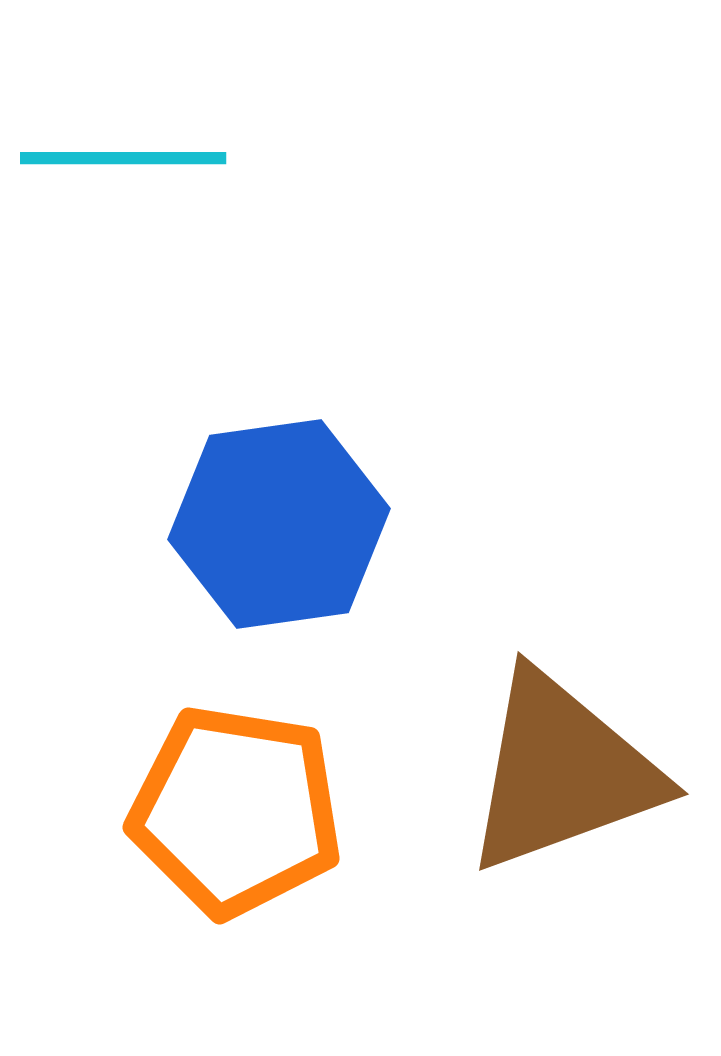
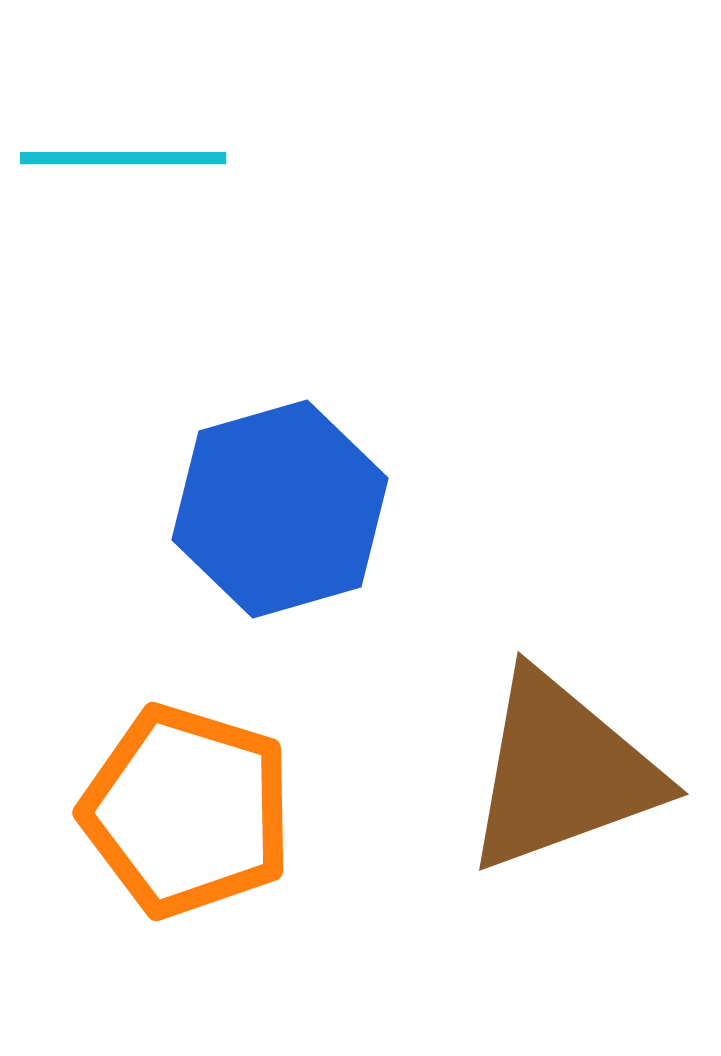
blue hexagon: moved 1 px right, 15 px up; rotated 8 degrees counterclockwise
orange pentagon: moved 49 px left; rotated 8 degrees clockwise
